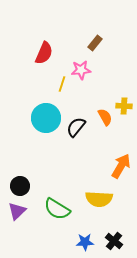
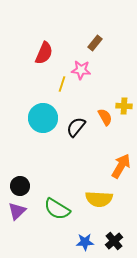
pink star: rotated 12 degrees clockwise
cyan circle: moved 3 px left
black cross: rotated 12 degrees clockwise
